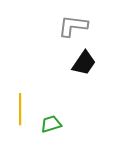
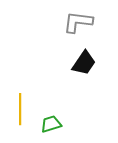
gray L-shape: moved 5 px right, 4 px up
